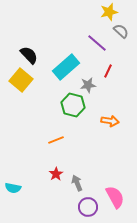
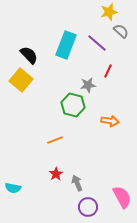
cyan rectangle: moved 22 px up; rotated 28 degrees counterclockwise
orange line: moved 1 px left
pink semicircle: moved 7 px right
